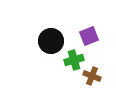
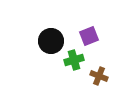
brown cross: moved 7 px right
